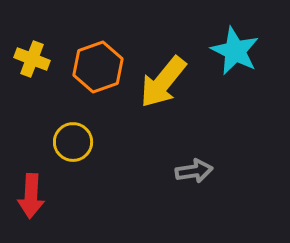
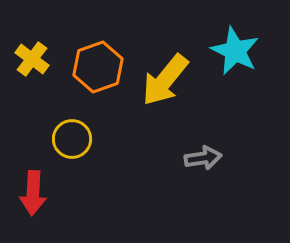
yellow cross: rotated 16 degrees clockwise
yellow arrow: moved 2 px right, 2 px up
yellow circle: moved 1 px left, 3 px up
gray arrow: moved 9 px right, 13 px up
red arrow: moved 2 px right, 3 px up
